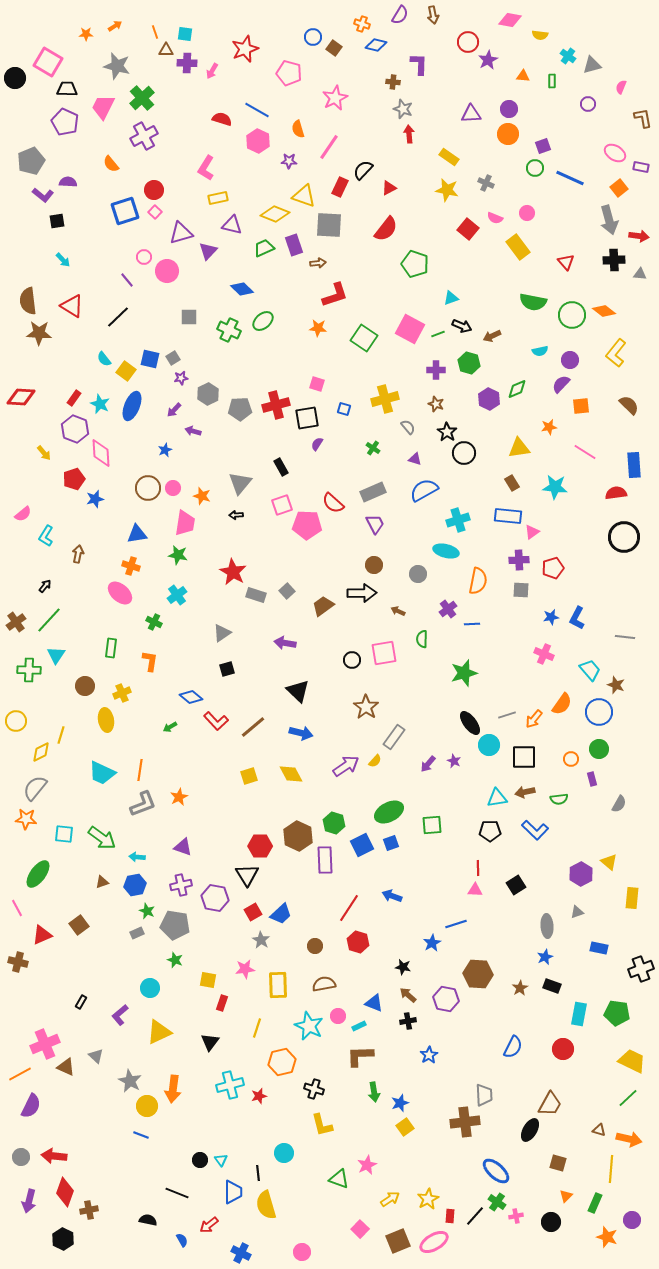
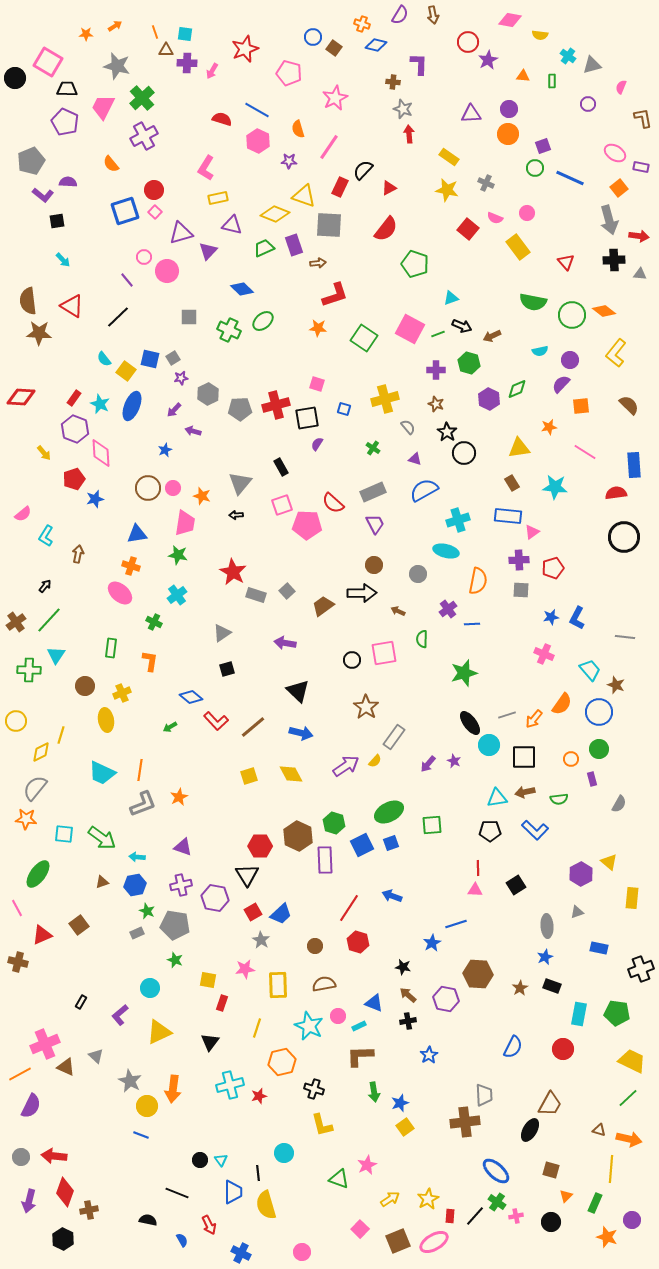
brown square at (558, 1163): moved 7 px left, 7 px down
red arrow at (209, 1225): rotated 78 degrees counterclockwise
